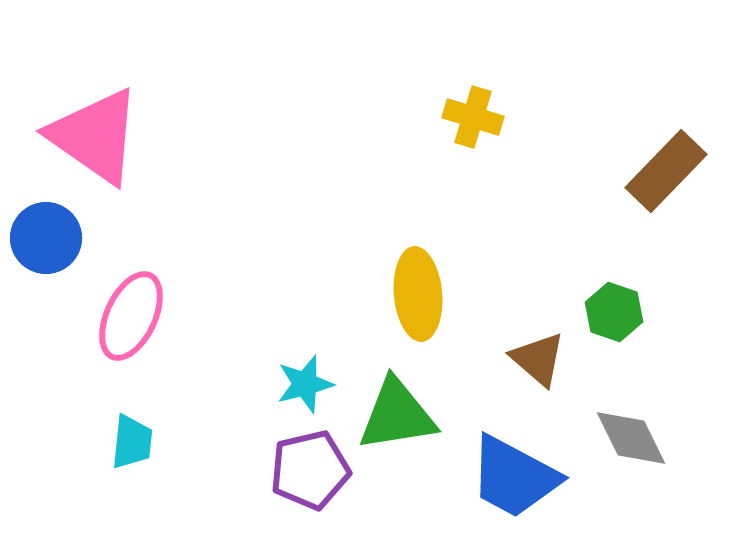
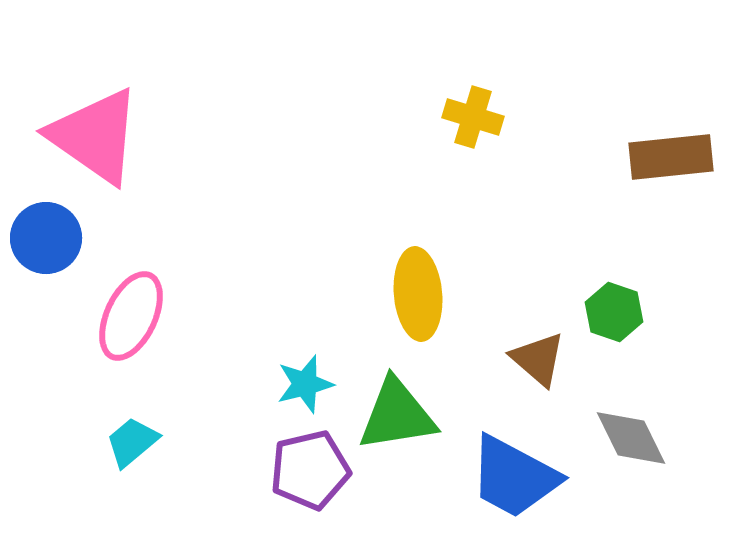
brown rectangle: moved 5 px right, 14 px up; rotated 40 degrees clockwise
cyan trapezoid: rotated 136 degrees counterclockwise
